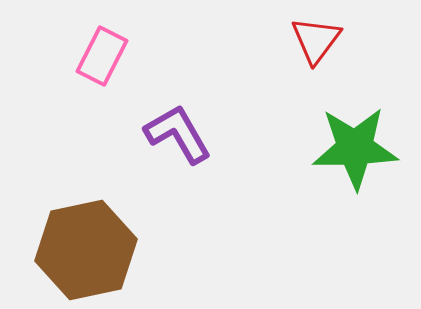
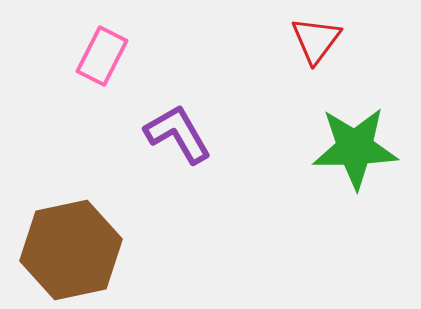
brown hexagon: moved 15 px left
